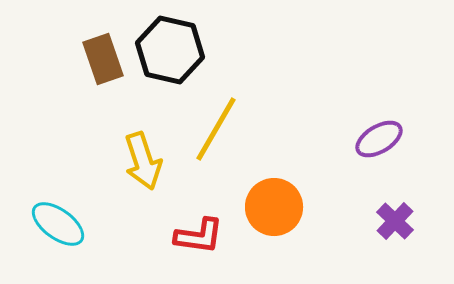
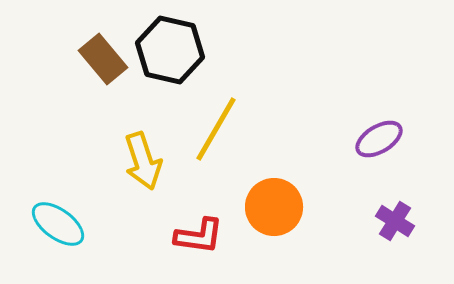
brown rectangle: rotated 21 degrees counterclockwise
purple cross: rotated 12 degrees counterclockwise
